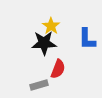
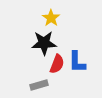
yellow star: moved 8 px up
blue L-shape: moved 10 px left, 23 px down
red semicircle: moved 1 px left, 5 px up
